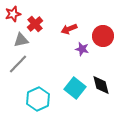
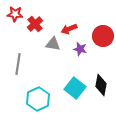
red star: moved 2 px right; rotated 21 degrees clockwise
gray triangle: moved 32 px right, 4 px down; rotated 21 degrees clockwise
purple star: moved 2 px left
gray line: rotated 35 degrees counterclockwise
black diamond: rotated 25 degrees clockwise
